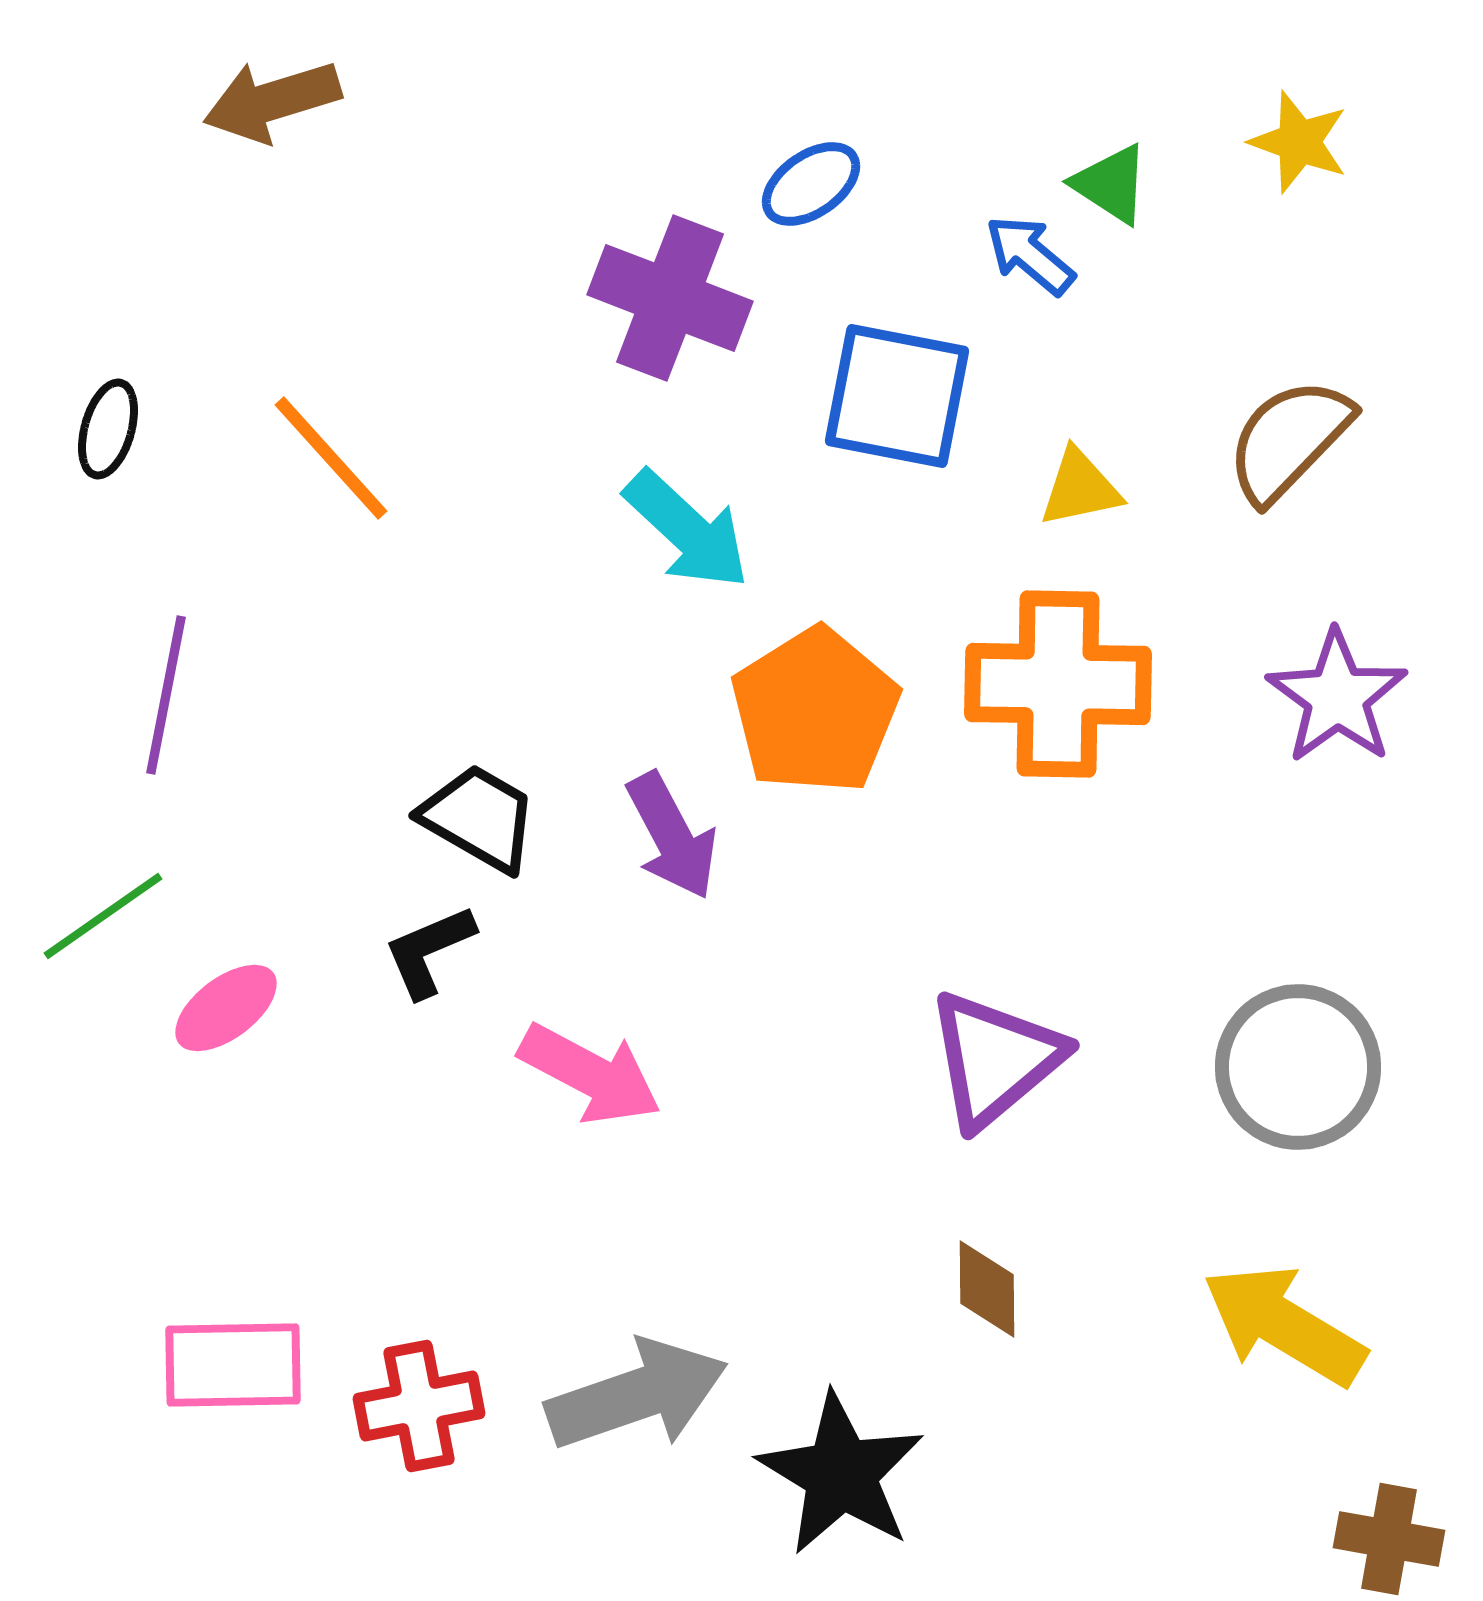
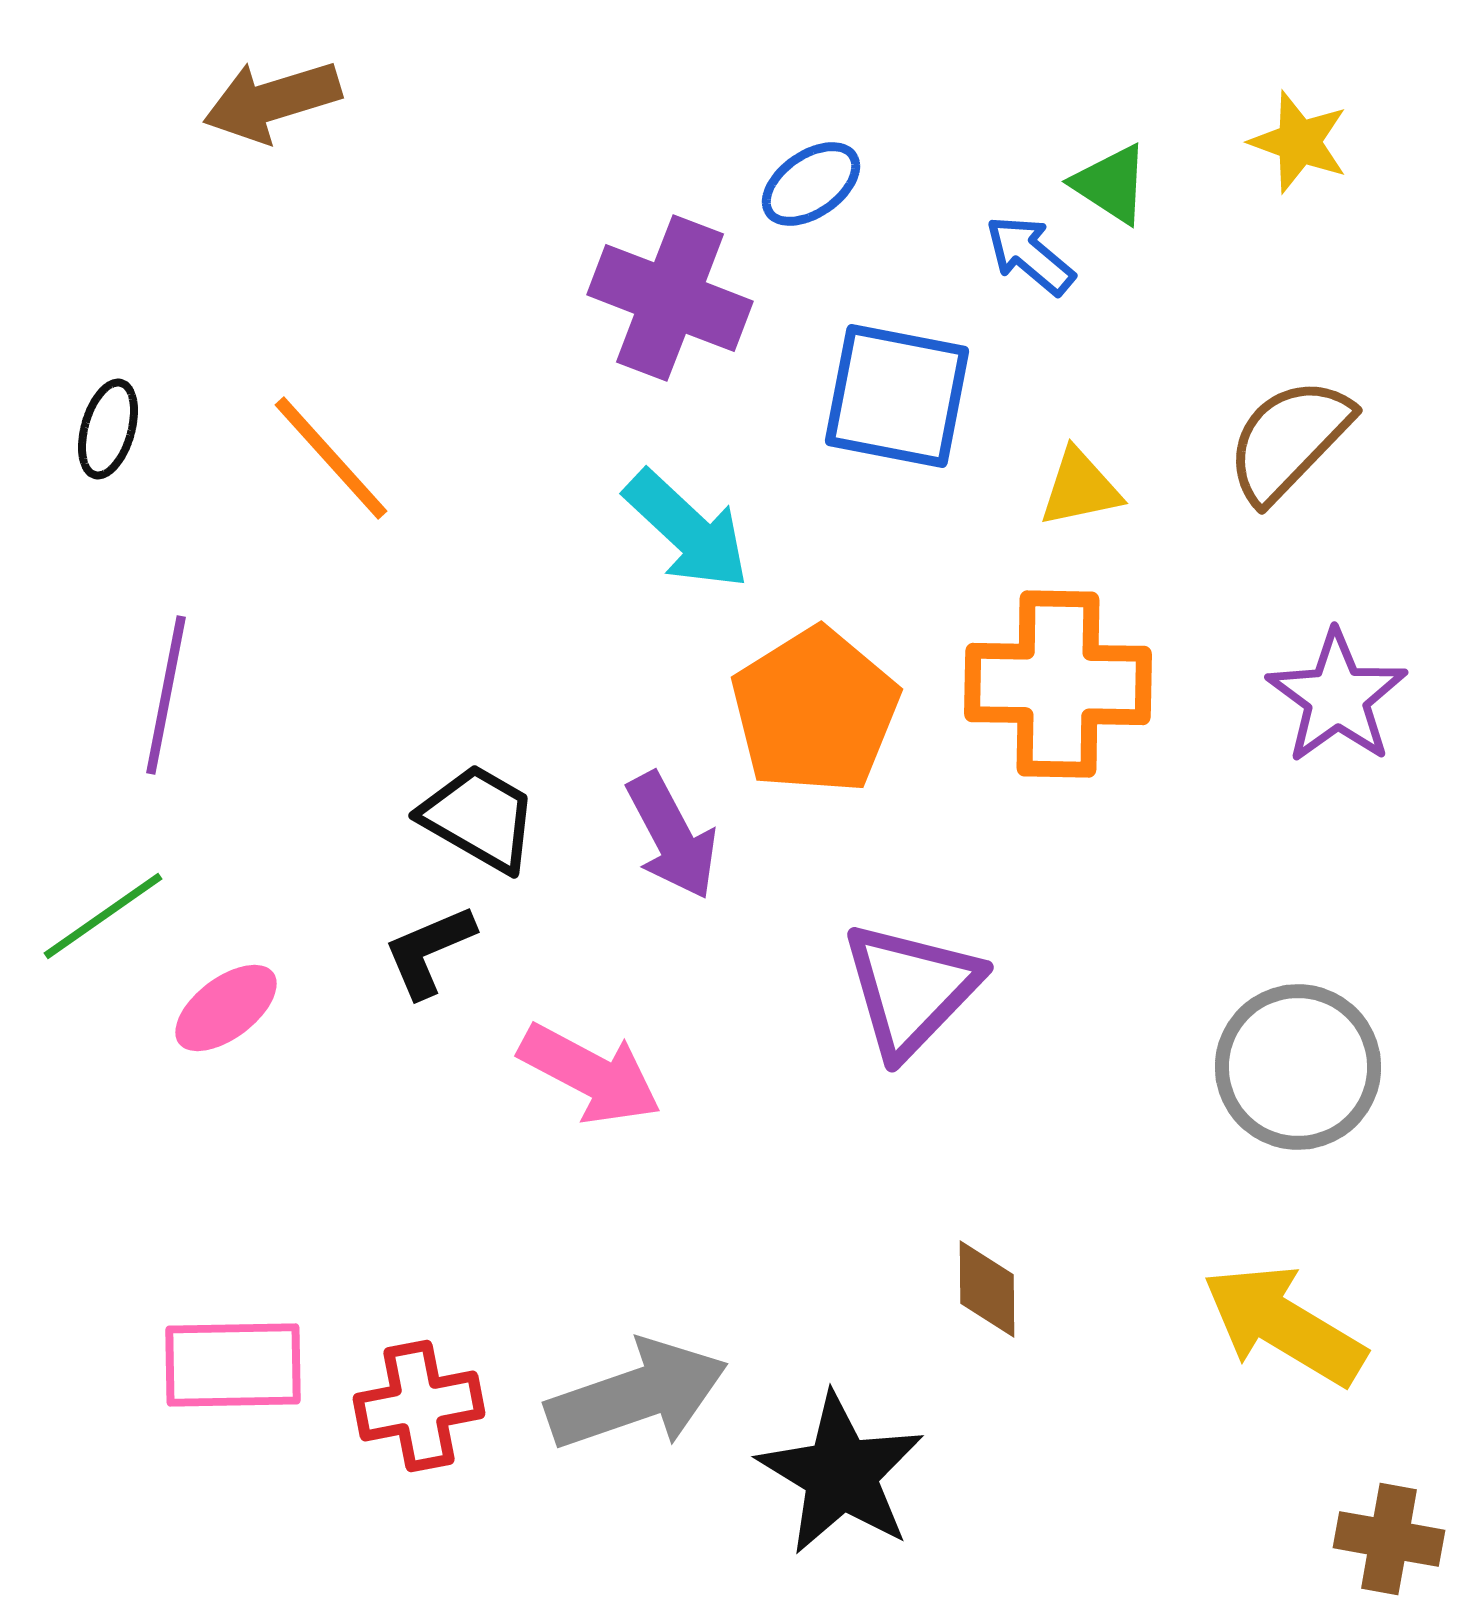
purple triangle: moved 84 px left, 70 px up; rotated 6 degrees counterclockwise
